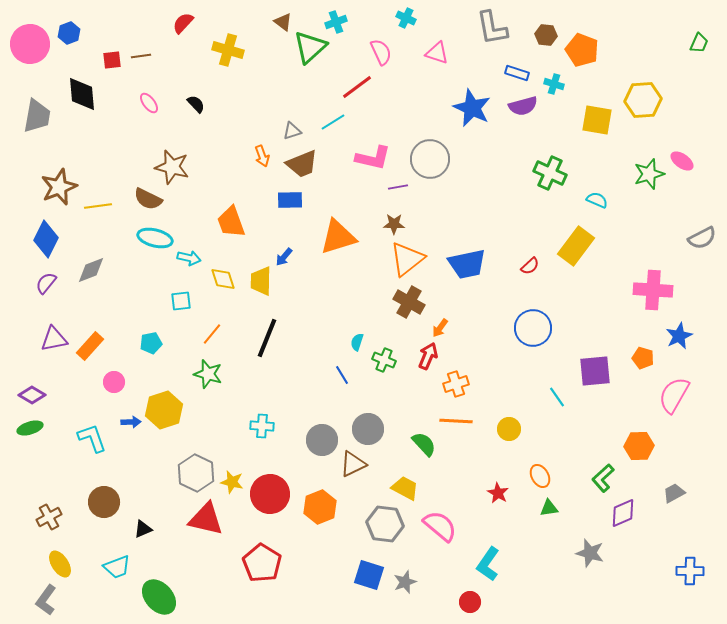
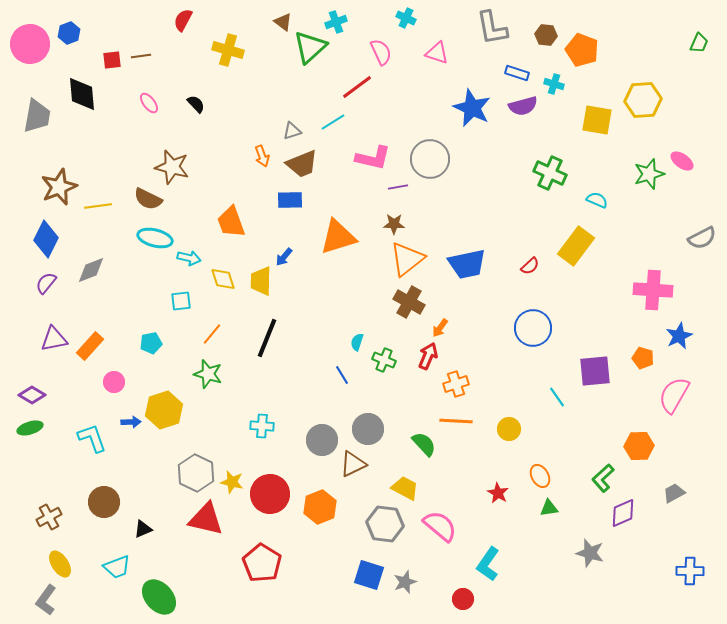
red semicircle at (183, 23): moved 3 px up; rotated 15 degrees counterclockwise
red circle at (470, 602): moved 7 px left, 3 px up
